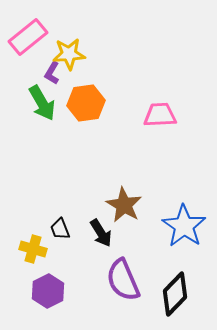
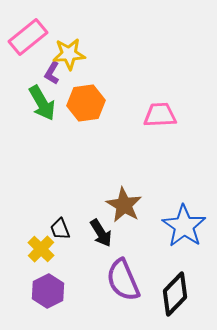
yellow cross: moved 8 px right; rotated 28 degrees clockwise
